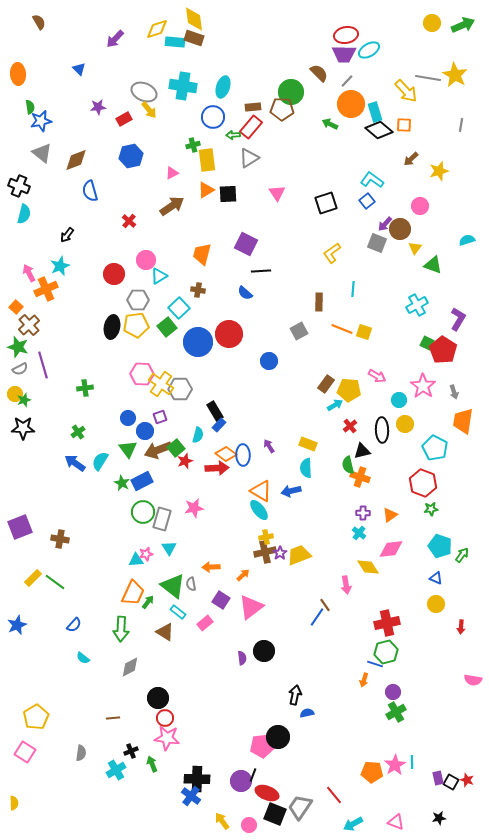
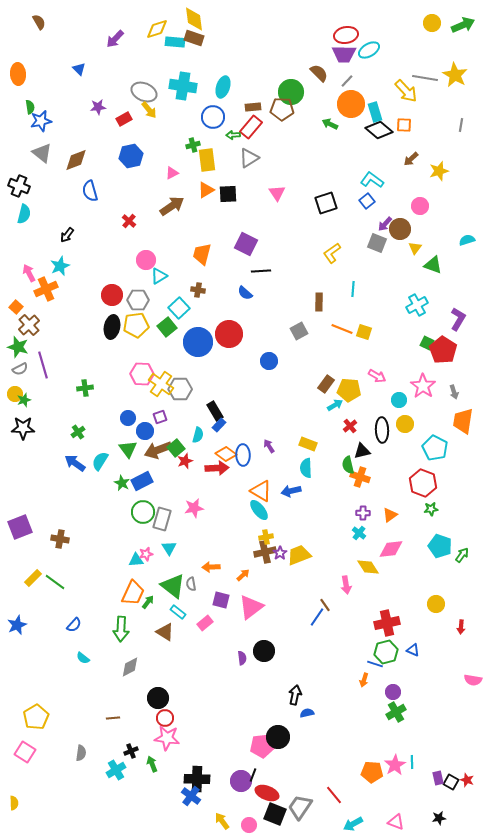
gray line at (428, 78): moved 3 px left
red circle at (114, 274): moved 2 px left, 21 px down
blue triangle at (436, 578): moved 23 px left, 72 px down
purple square at (221, 600): rotated 18 degrees counterclockwise
